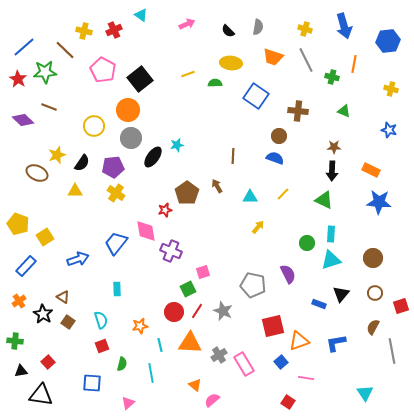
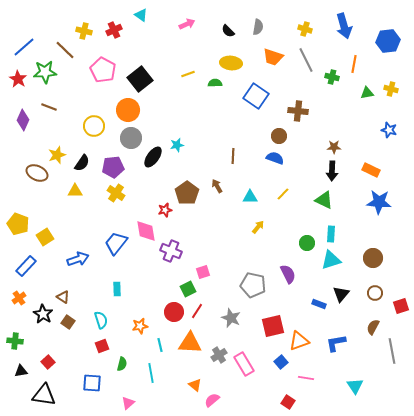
green triangle at (344, 111): moved 23 px right, 18 px up; rotated 32 degrees counterclockwise
purple diamond at (23, 120): rotated 70 degrees clockwise
orange cross at (19, 301): moved 3 px up
gray star at (223, 311): moved 8 px right, 7 px down
cyan triangle at (365, 393): moved 10 px left, 7 px up
black triangle at (41, 395): moved 3 px right
